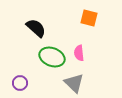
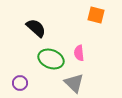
orange square: moved 7 px right, 3 px up
green ellipse: moved 1 px left, 2 px down
